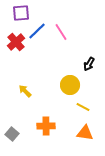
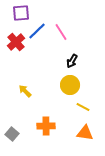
black arrow: moved 17 px left, 3 px up
